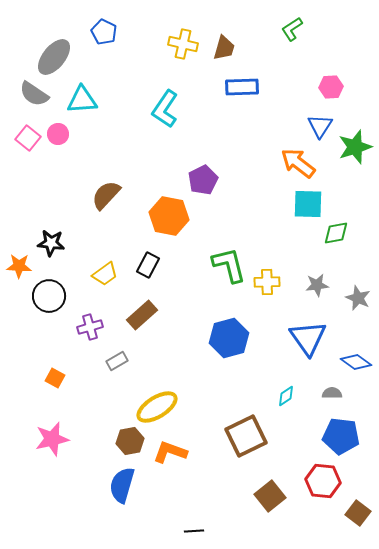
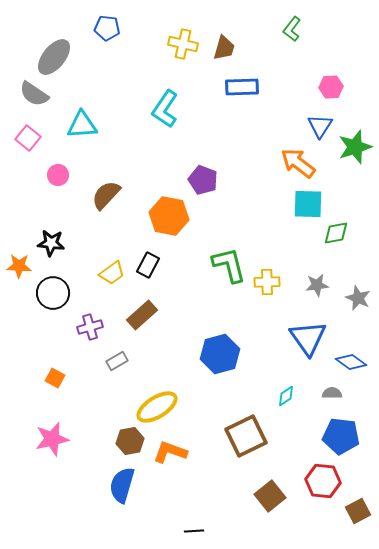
green L-shape at (292, 29): rotated 20 degrees counterclockwise
blue pentagon at (104, 32): moved 3 px right, 4 px up; rotated 20 degrees counterclockwise
cyan triangle at (82, 100): moved 25 px down
pink circle at (58, 134): moved 41 px down
purple pentagon at (203, 180): rotated 24 degrees counterclockwise
yellow trapezoid at (105, 274): moved 7 px right, 1 px up
black circle at (49, 296): moved 4 px right, 3 px up
blue hexagon at (229, 338): moved 9 px left, 16 px down
blue diamond at (356, 362): moved 5 px left
brown square at (358, 513): moved 2 px up; rotated 25 degrees clockwise
